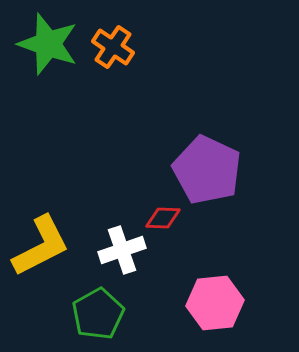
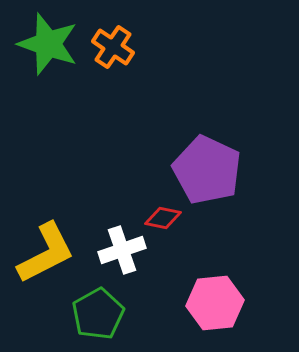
red diamond: rotated 9 degrees clockwise
yellow L-shape: moved 5 px right, 7 px down
